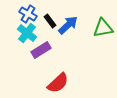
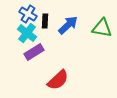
black rectangle: moved 5 px left; rotated 40 degrees clockwise
green triangle: moved 1 px left; rotated 20 degrees clockwise
purple rectangle: moved 7 px left, 2 px down
red semicircle: moved 3 px up
